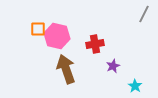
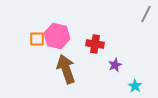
gray line: moved 2 px right
orange square: moved 1 px left, 10 px down
red cross: rotated 18 degrees clockwise
purple star: moved 2 px right, 1 px up
